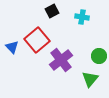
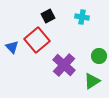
black square: moved 4 px left, 5 px down
purple cross: moved 3 px right, 5 px down; rotated 10 degrees counterclockwise
green triangle: moved 2 px right, 2 px down; rotated 18 degrees clockwise
